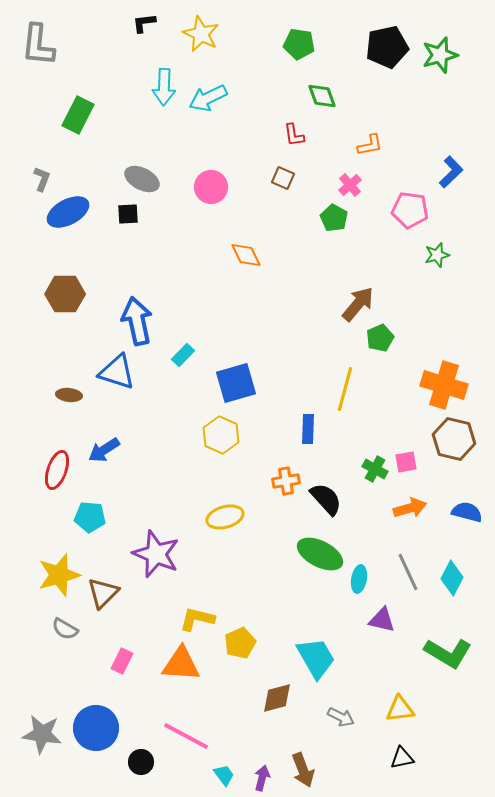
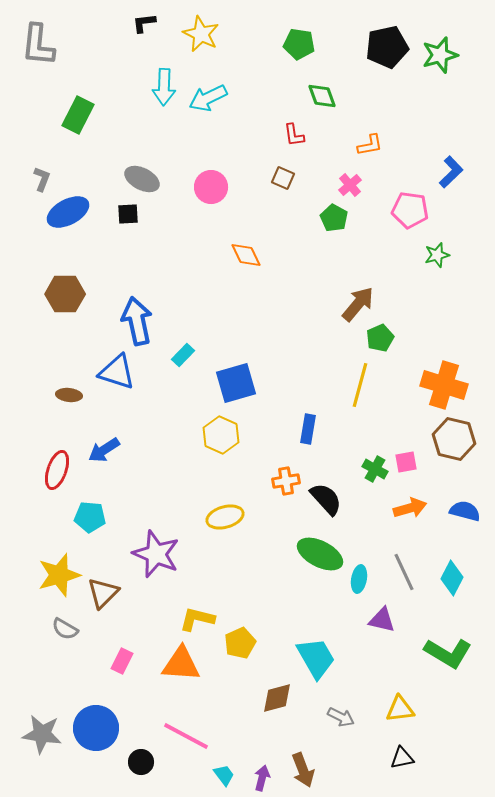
yellow line at (345, 389): moved 15 px right, 4 px up
blue rectangle at (308, 429): rotated 8 degrees clockwise
blue semicircle at (467, 512): moved 2 px left, 1 px up
gray line at (408, 572): moved 4 px left
